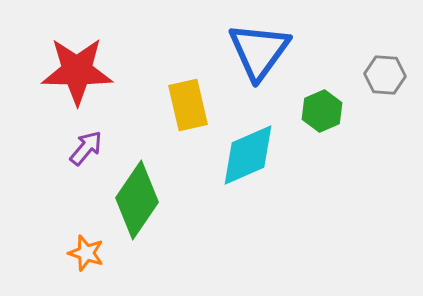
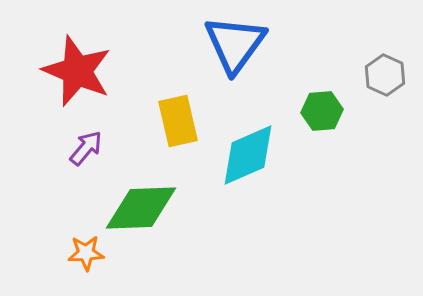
blue triangle: moved 24 px left, 7 px up
red star: rotated 22 degrees clockwise
gray hexagon: rotated 21 degrees clockwise
yellow rectangle: moved 10 px left, 16 px down
green hexagon: rotated 18 degrees clockwise
green diamond: moved 4 px right, 8 px down; rotated 54 degrees clockwise
orange star: rotated 21 degrees counterclockwise
